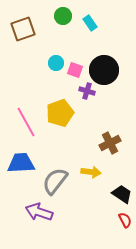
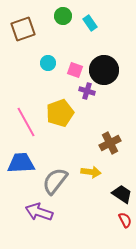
cyan circle: moved 8 px left
